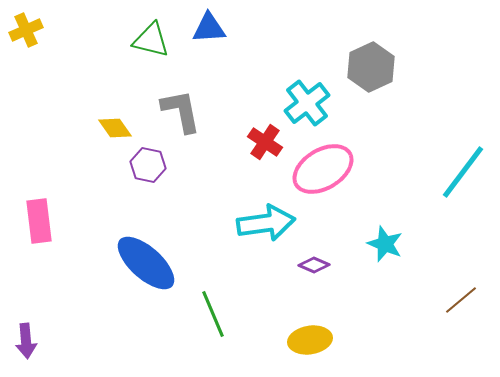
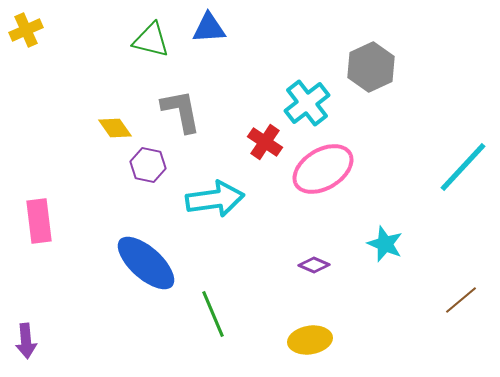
cyan line: moved 5 px up; rotated 6 degrees clockwise
cyan arrow: moved 51 px left, 24 px up
